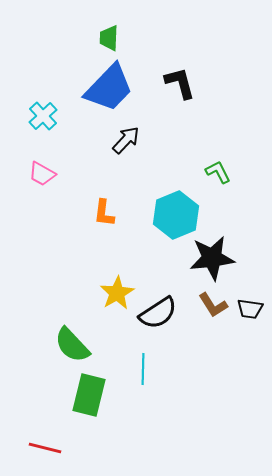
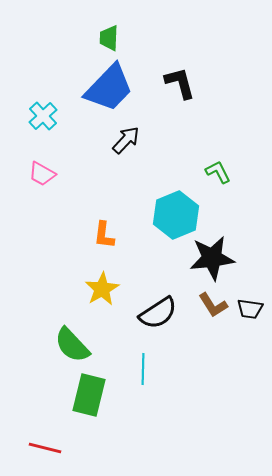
orange L-shape: moved 22 px down
yellow star: moved 15 px left, 4 px up
